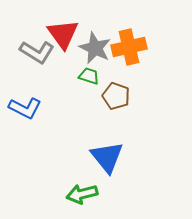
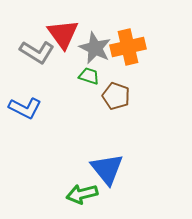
orange cross: moved 1 px left
blue triangle: moved 12 px down
